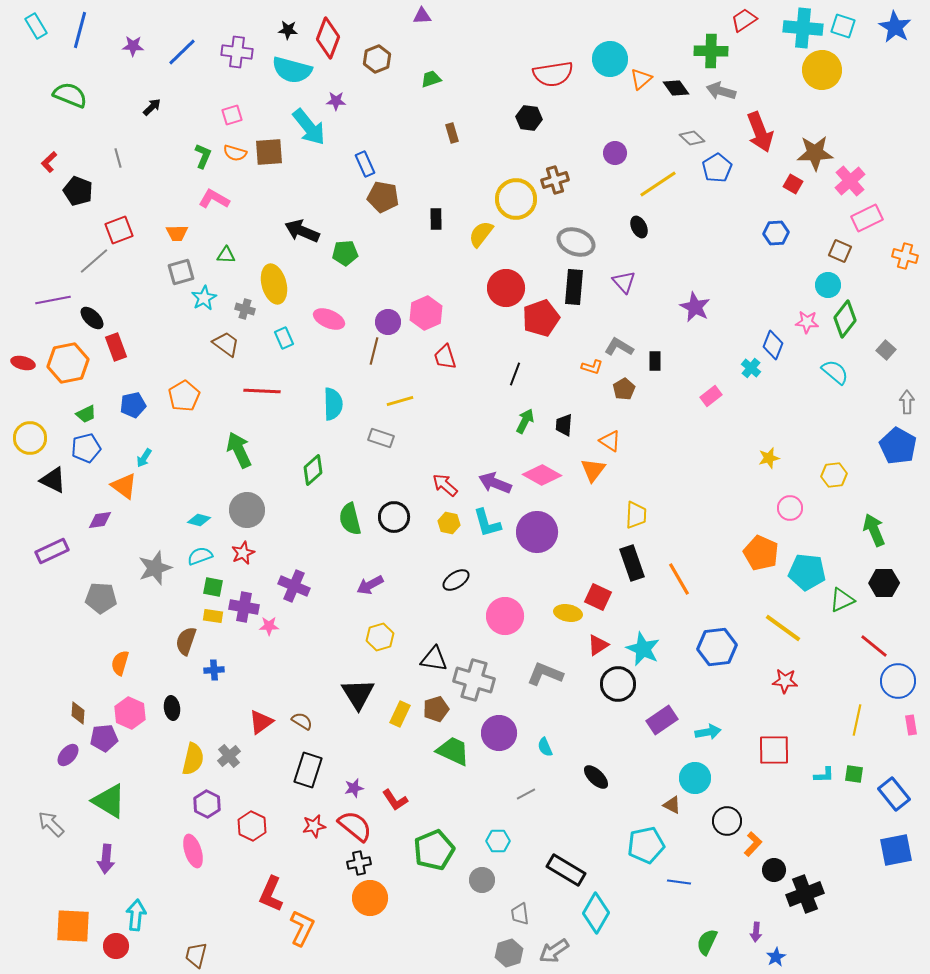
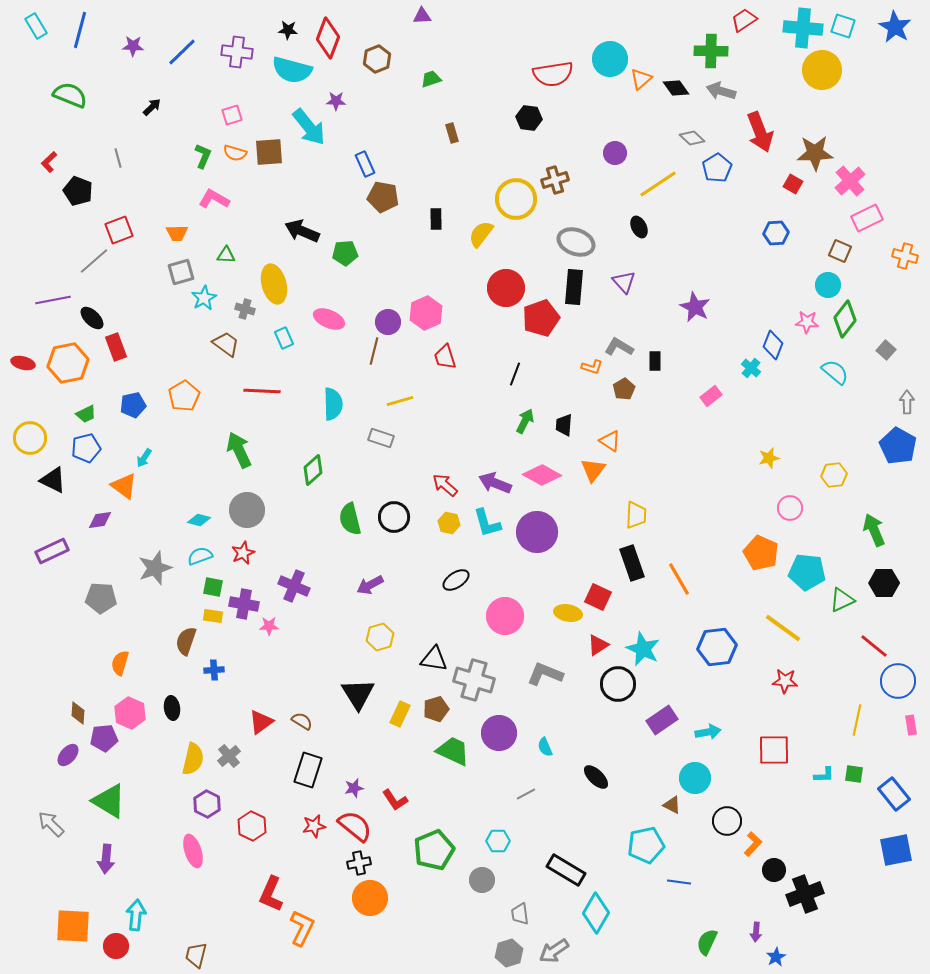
purple cross at (244, 607): moved 3 px up
